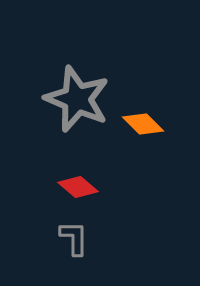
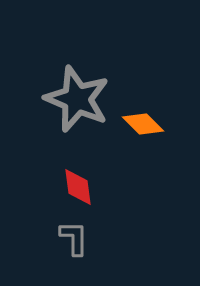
red diamond: rotated 42 degrees clockwise
